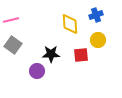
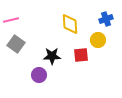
blue cross: moved 10 px right, 4 px down
gray square: moved 3 px right, 1 px up
black star: moved 1 px right, 2 px down
purple circle: moved 2 px right, 4 px down
